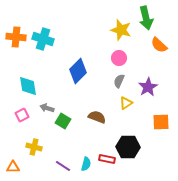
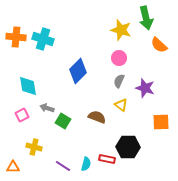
purple star: moved 3 px left, 1 px down; rotated 24 degrees counterclockwise
yellow triangle: moved 5 px left, 2 px down; rotated 48 degrees counterclockwise
